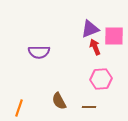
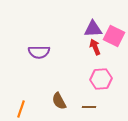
purple triangle: moved 3 px right; rotated 18 degrees clockwise
pink square: rotated 25 degrees clockwise
orange line: moved 2 px right, 1 px down
